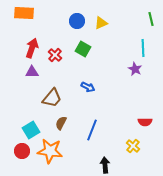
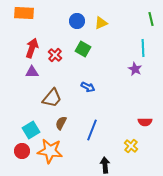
yellow cross: moved 2 px left
